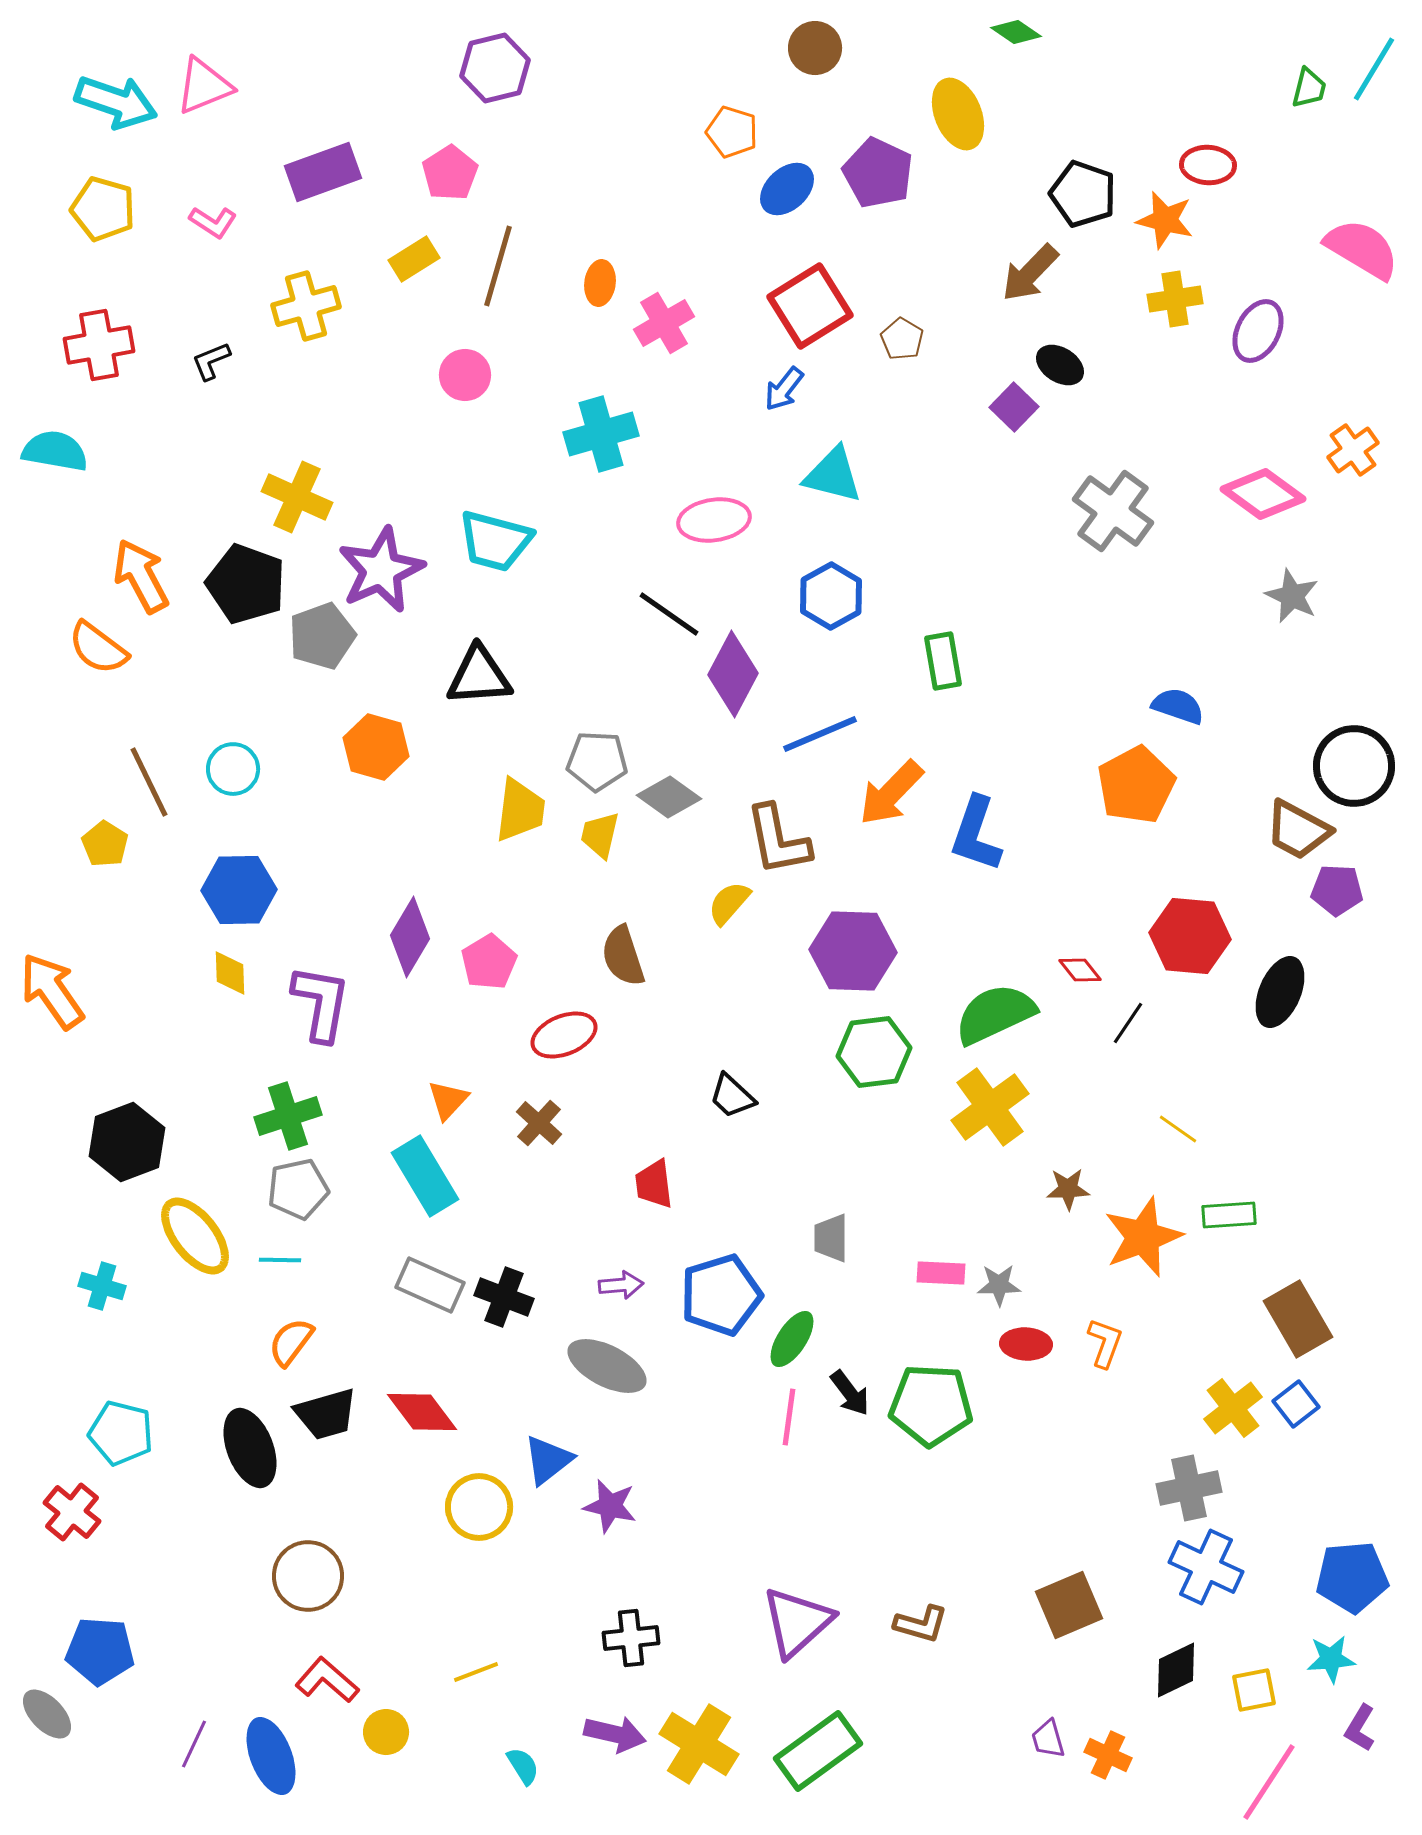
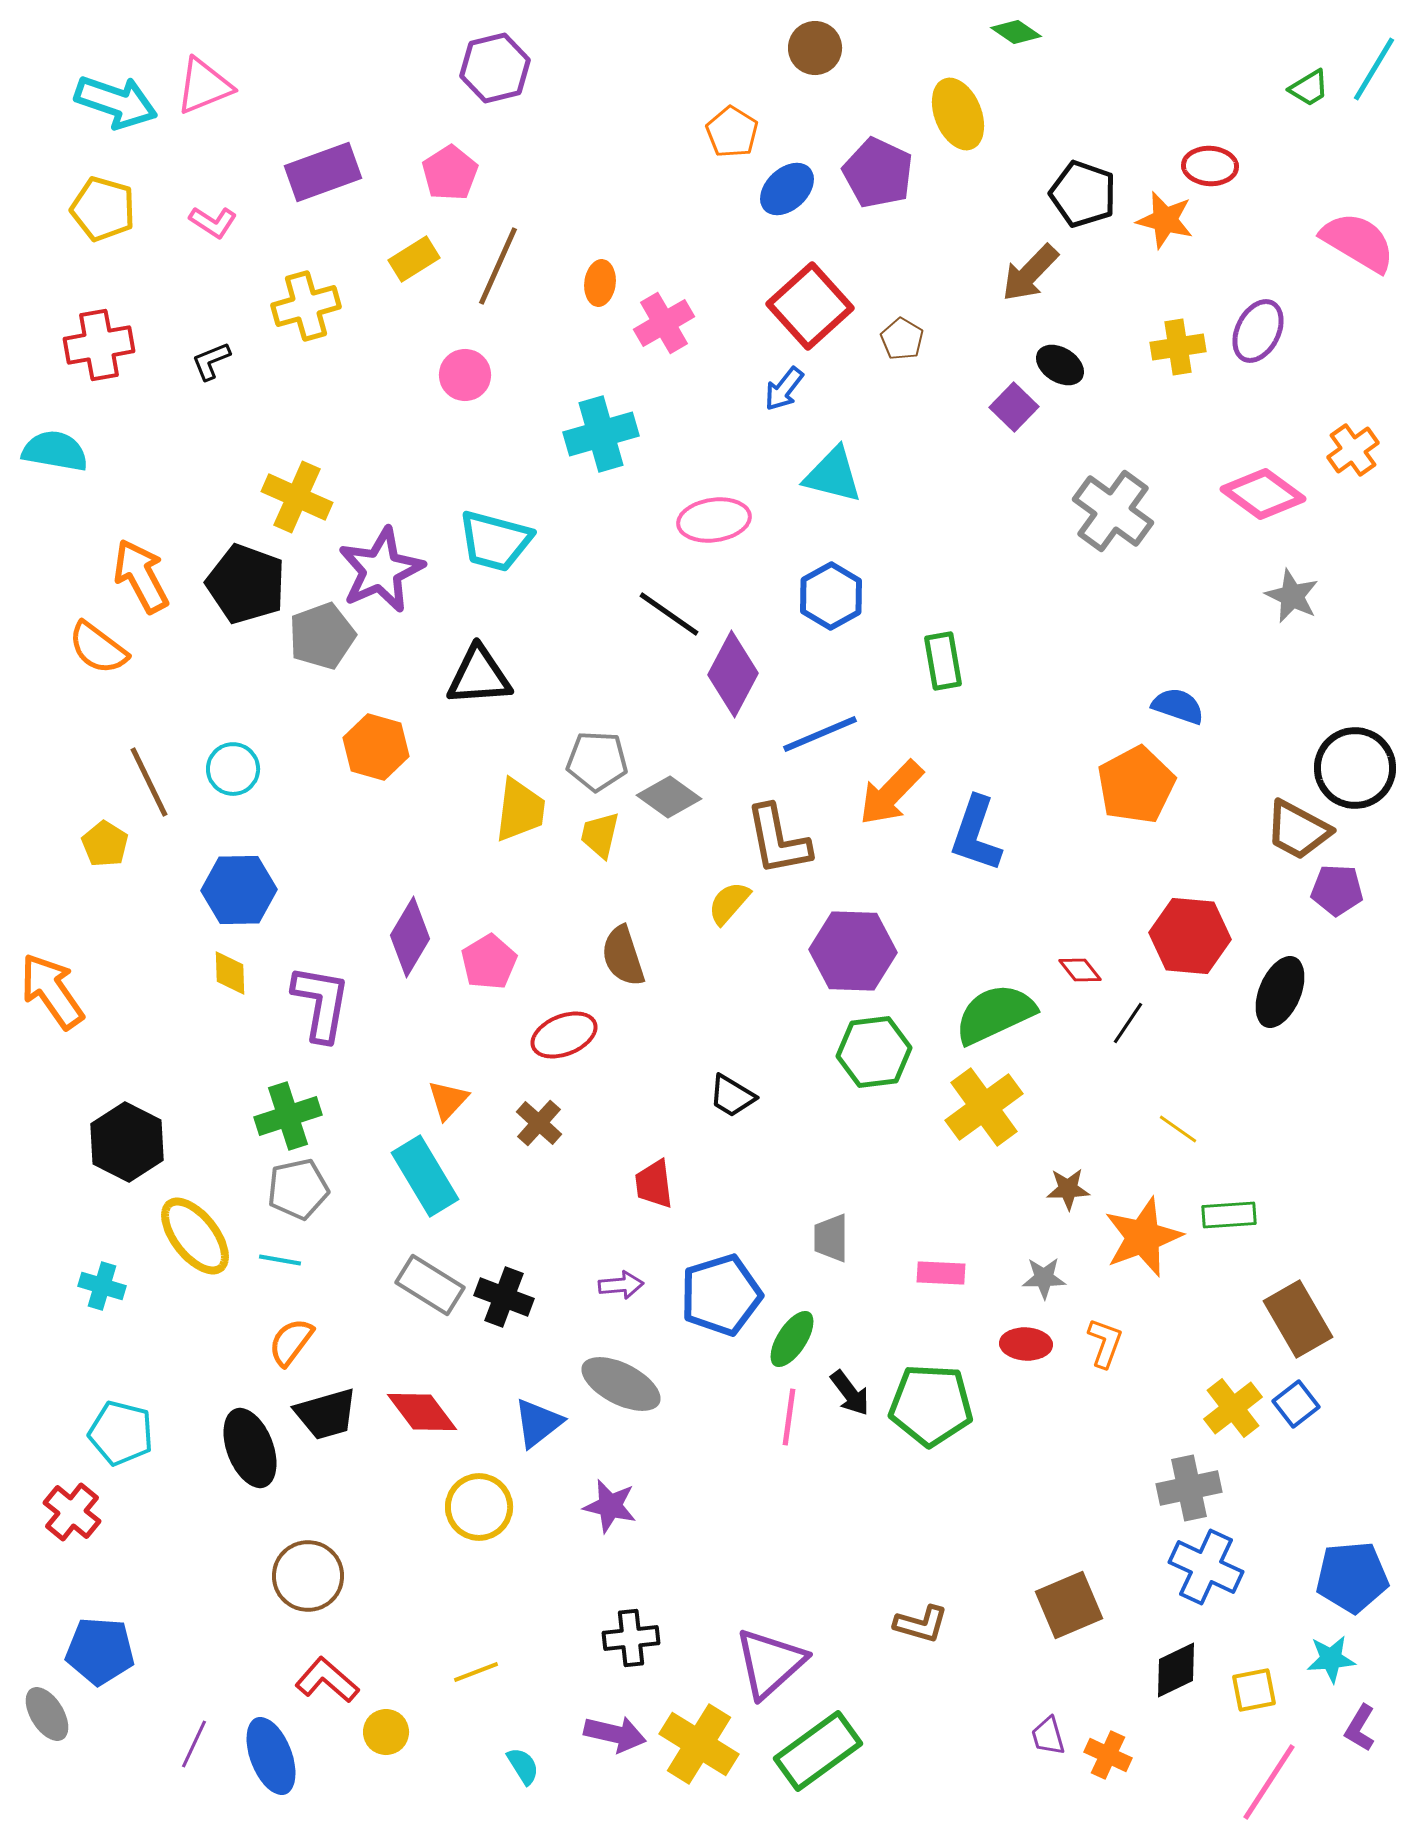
green trapezoid at (1309, 88): rotated 45 degrees clockwise
orange pentagon at (732, 132): rotated 15 degrees clockwise
red ellipse at (1208, 165): moved 2 px right, 1 px down
pink semicircle at (1362, 249): moved 4 px left, 7 px up
brown line at (498, 266): rotated 8 degrees clockwise
yellow cross at (1175, 299): moved 3 px right, 48 px down
red square at (810, 306): rotated 10 degrees counterclockwise
black circle at (1354, 766): moved 1 px right, 2 px down
black trapezoid at (732, 1096): rotated 12 degrees counterclockwise
yellow cross at (990, 1107): moved 6 px left
black hexagon at (127, 1142): rotated 12 degrees counterclockwise
cyan line at (280, 1260): rotated 9 degrees clockwise
gray rectangle at (430, 1285): rotated 8 degrees clockwise
gray star at (999, 1285): moved 45 px right, 7 px up
gray ellipse at (607, 1366): moved 14 px right, 18 px down
blue triangle at (548, 1460): moved 10 px left, 37 px up
purple triangle at (797, 1622): moved 27 px left, 41 px down
gray ellipse at (47, 1714): rotated 12 degrees clockwise
purple trapezoid at (1048, 1739): moved 3 px up
